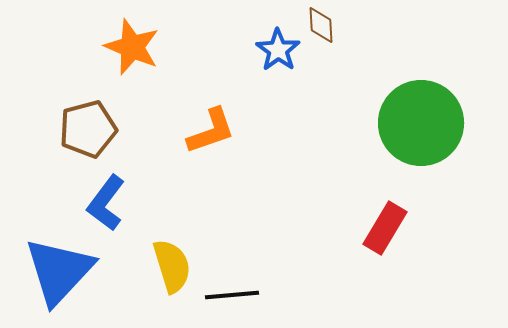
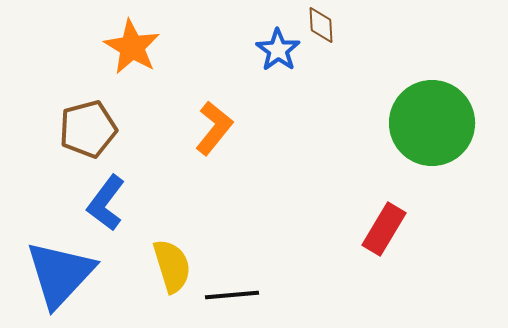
orange star: rotated 8 degrees clockwise
green circle: moved 11 px right
orange L-shape: moved 3 px right, 3 px up; rotated 32 degrees counterclockwise
red rectangle: moved 1 px left, 1 px down
blue triangle: moved 1 px right, 3 px down
